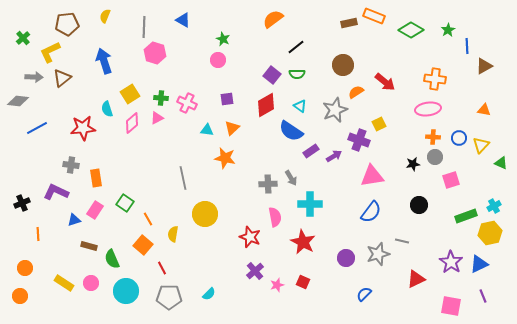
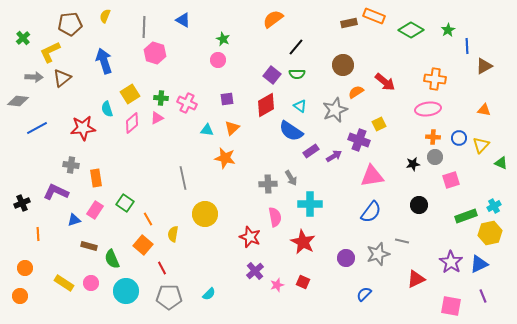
brown pentagon at (67, 24): moved 3 px right
black line at (296, 47): rotated 12 degrees counterclockwise
